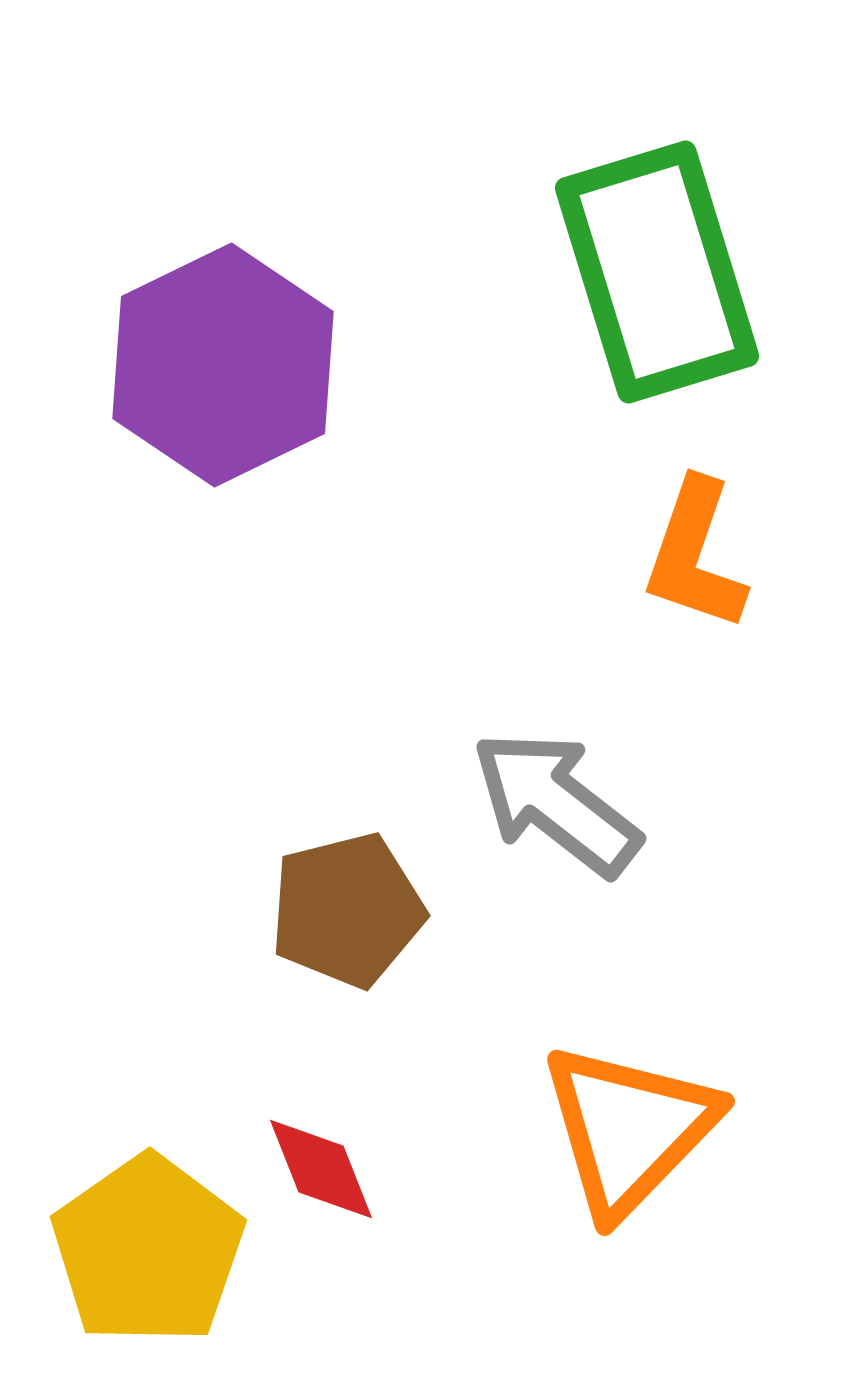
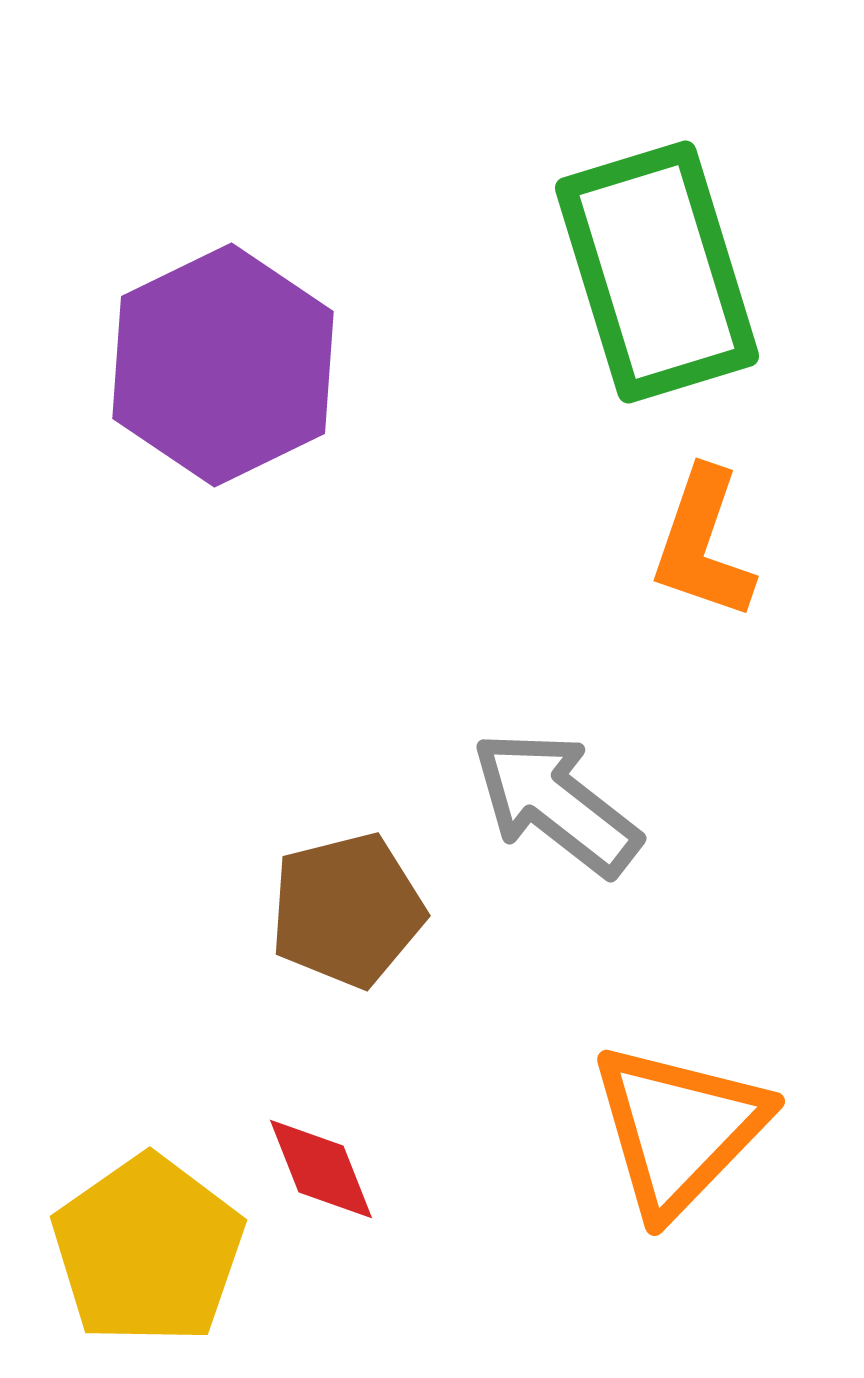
orange L-shape: moved 8 px right, 11 px up
orange triangle: moved 50 px right
